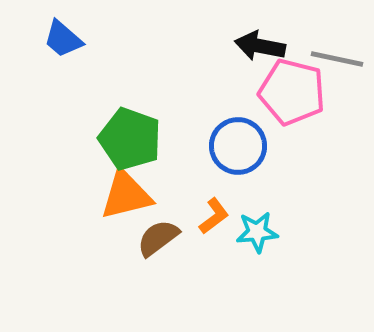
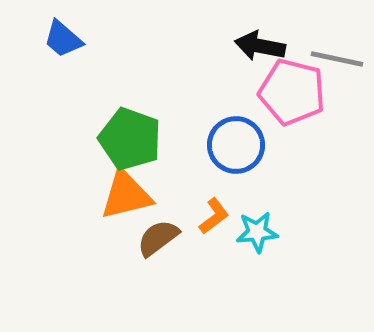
blue circle: moved 2 px left, 1 px up
